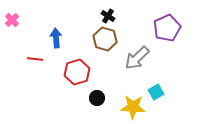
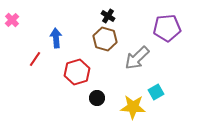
purple pentagon: rotated 20 degrees clockwise
red line: rotated 63 degrees counterclockwise
